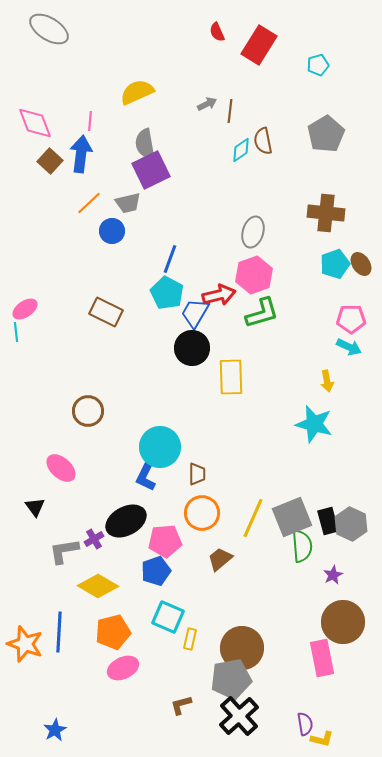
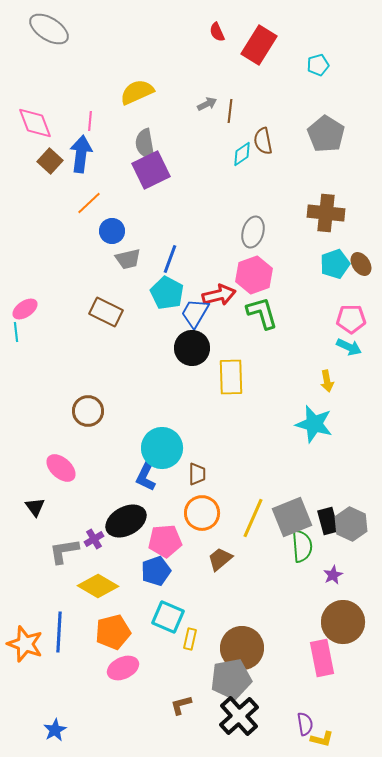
gray pentagon at (326, 134): rotated 9 degrees counterclockwise
cyan diamond at (241, 150): moved 1 px right, 4 px down
gray trapezoid at (128, 203): moved 56 px down
green L-shape at (262, 313): rotated 90 degrees counterclockwise
cyan circle at (160, 447): moved 2 px right, 1 px down
